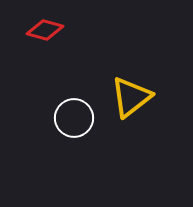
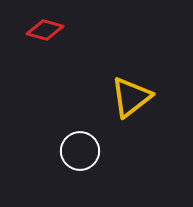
white circle: moved 6 px right, 33 px down
